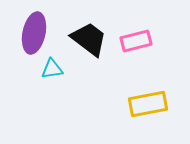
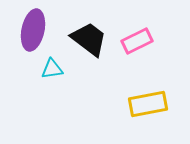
purple ellipse: moved 1 px left, 3 px up
pink rectangle: moved 1 px right; rotated 12 degrees counterclockwise
